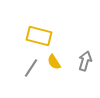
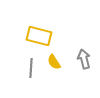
gray arrow: moved 1 px left, 2 px up; rotated 30 degrees counterclockwise
gray line: rotated 30 degrees counterclockwise
